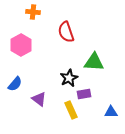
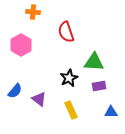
blue semicircle: moved 7 px down
purple rectangle: moved 15 px right, 8 px up
